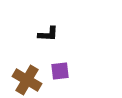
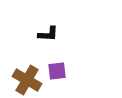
purple square: moved 3 px left
